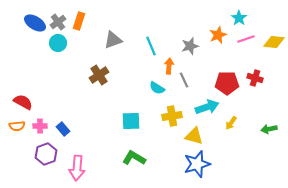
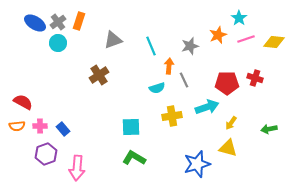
cyan semicircle: rotated 49 degrees counterclockwise
cyan square: moved 6 px down
yellow triangle: moved 34 px right, 12 px down
